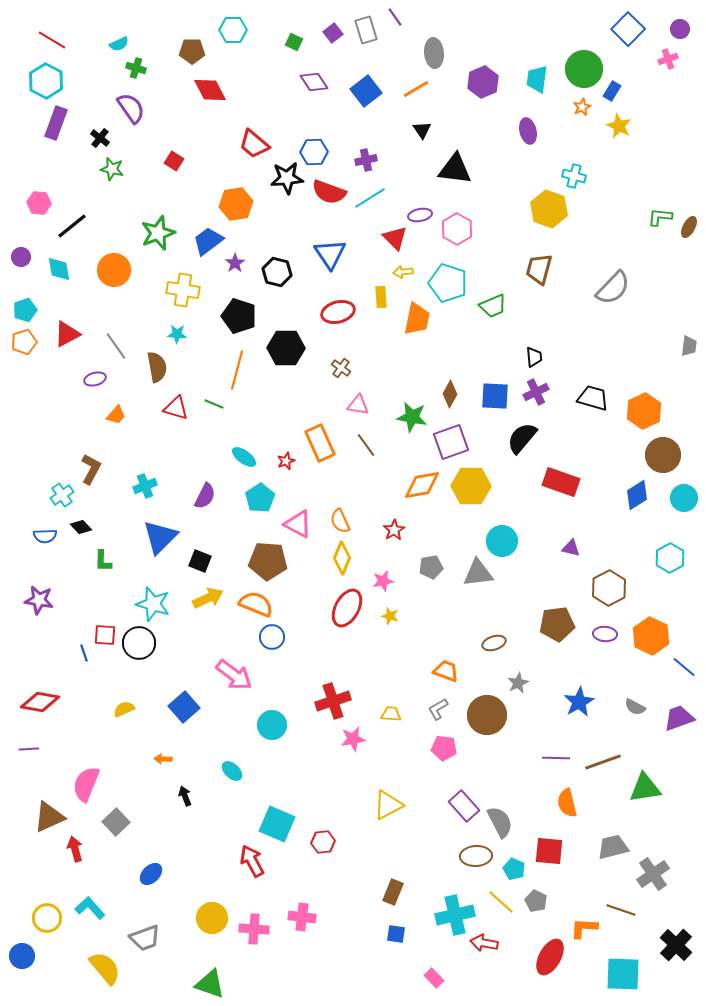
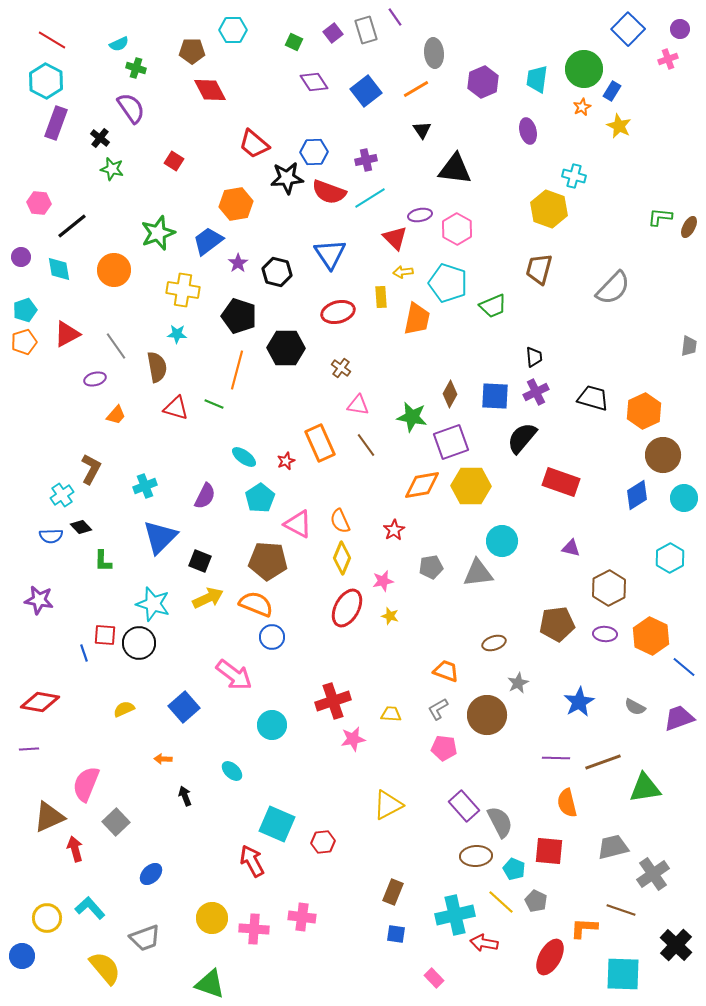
purple star at (235, 263): moved 3 px right
blue semicircle at (45, 536): moved 6 px right
